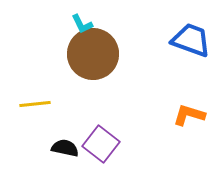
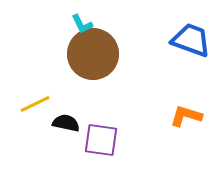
yellow line: rotated 20 degrees counterclockwise
orange L-shape: moved 3 px left, 1 px down
purple square: moved 4 px up; rotated 30 degrees counterclockwise
black semicircle: moved 1 px right, 25 px up
